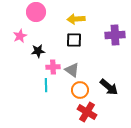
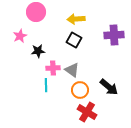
purple cross: moved 1 px left
black square: rotated 28 degrees clockwise
pink cross: moved 1 px down
